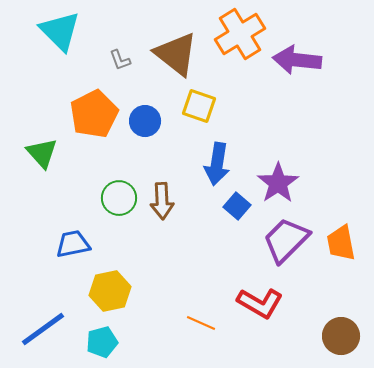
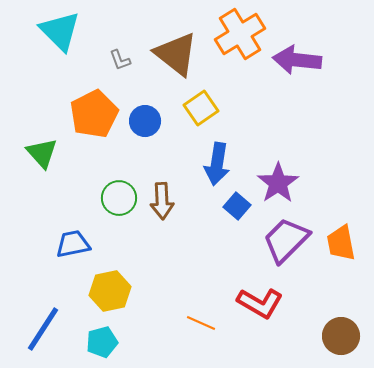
yellow square: moved 2 px right, 2 px down; rotated 36 degrees clockwise
blue line: rotated 21 degrees counterclockwise
